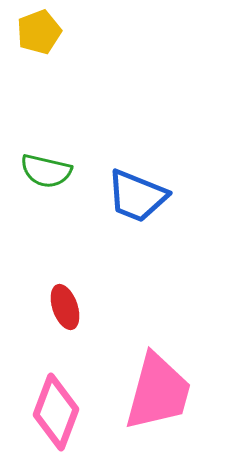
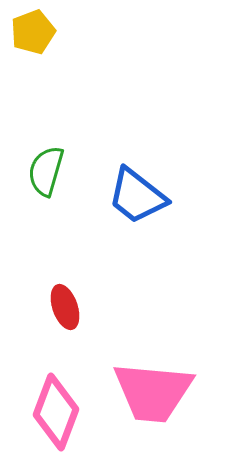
yellow pentagon: moved 6 px left
green semicircle: rotated 93 degrees clockwise
blue trapezoid: rotated 16 degrees clockwise
pink trapezoid: moved 5 px left; rotated 80 degrees clockwise
